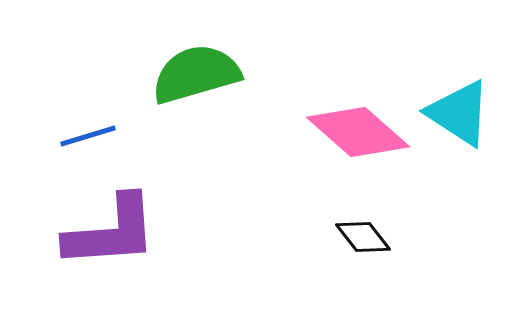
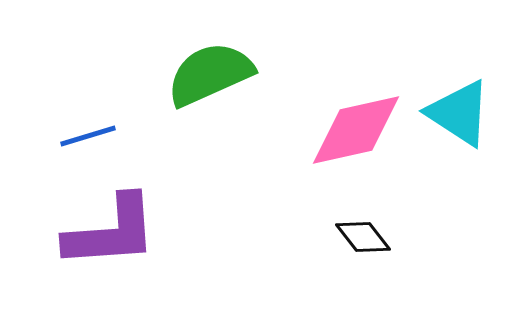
green semicircle: moved 14 px right; rotated 8 degrees counterclockwise
pink diamond: moved 2 px left, 2 px up; rotated 54 degrees counterclockwise
